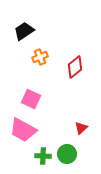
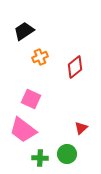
pink trapezoid: rotated 8 degrees clockwise
green cross: moved 3 px left, 2 px down
